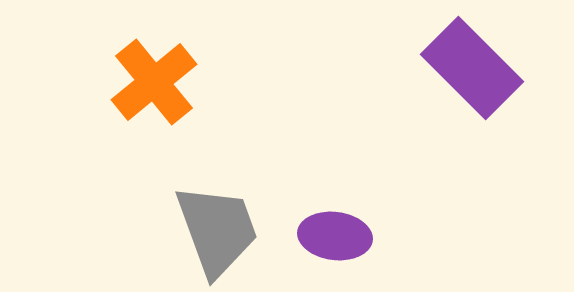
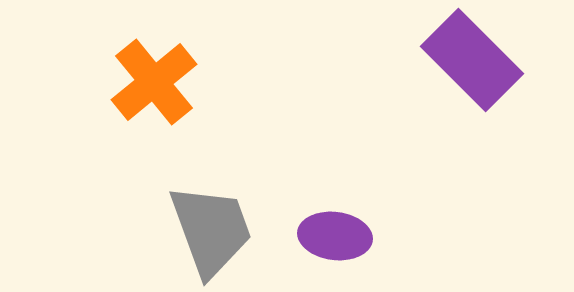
purple rectangle: moved 8 px up
gray trapezoid: moved 6 px left
